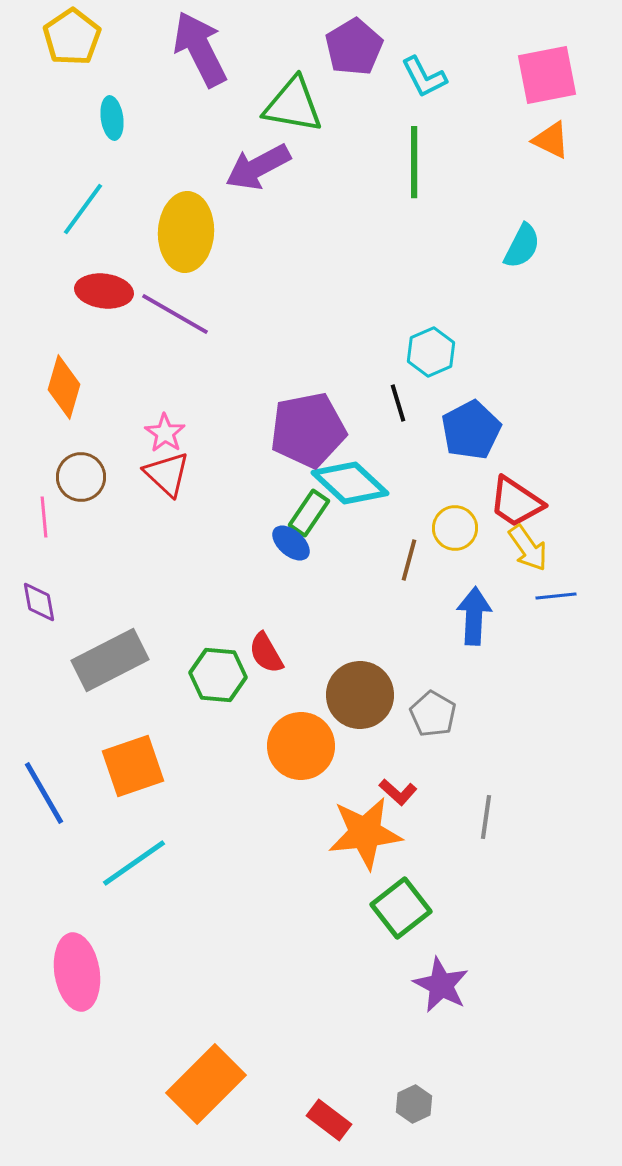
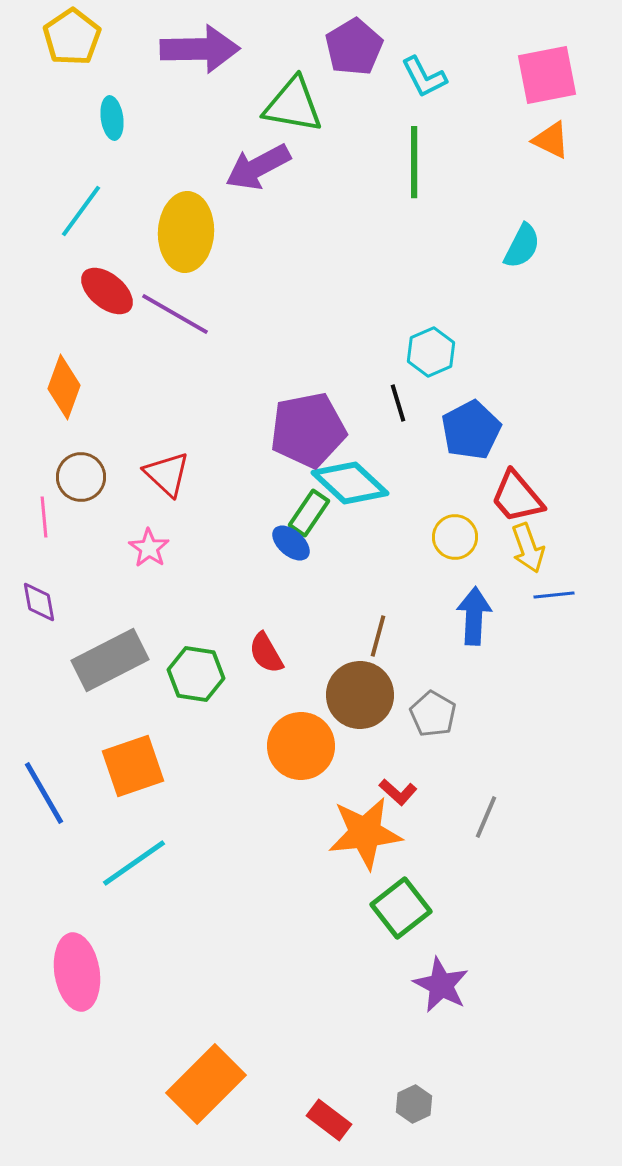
purple arrow at (200, 49): rotated 116 degrees clockwise
cyan line at (83, 209): moved 2 px left, 2 px down
red ellipse at (104, 291): moved 3 px right; rotated 32 degrees clockwise
orange diamond at (64, 387): rotated 4 degrees clockwise
pink star at (165, 433): moved 16 px left, 115 px down
red trapezoid at (516, 502): moved 1 px right, 5 px up; rotated 16 degrees clockwise
yellow circle at (455, 528): moved 9 px down
yellow arrow at (528, 548): rotated 15 degrees clockwise
brown line at (409, 560): moved 31 px left, 76 px down
blue line at (556, 596): moved 2 px left, 1 px up
green hexagon at (218, 675): moved 22 px left, 1 px up; rotated 4 degrees clockwise
gray line at (486, 817): rotated 15 degrees clockwise
